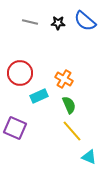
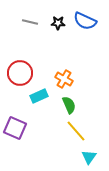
blue semicircle: rotated 15 degrees counterclockwise
yellow line: moved 4 px right
cyan triangle: rotated 42 degrees clockwise
